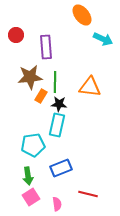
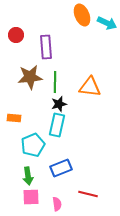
orange ellipse: rotated 15 degrees clockwise
cyan arrow: moved 4 px right, 16 px up
orange rectangle: moved 27 px left, 22 px down; rotated 64 degrees clockwise
black star: rotated 21 degrees counterclockwise
cyan pentagon: rotated 15 degrees counterclockwise
pink square: rotated 30 degrees clockwise
